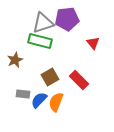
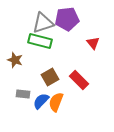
brown star: rotated 28 degrees counterclockwise
blue semicircle: moved 2 px right, 1 px down
